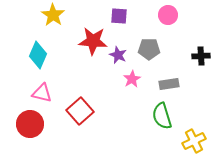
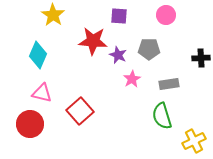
pink circle: moved 2 px left
black cross: moved 2 px down
